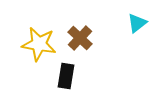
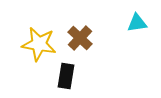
cyan triangle: rotated 30 degrees clockwise
